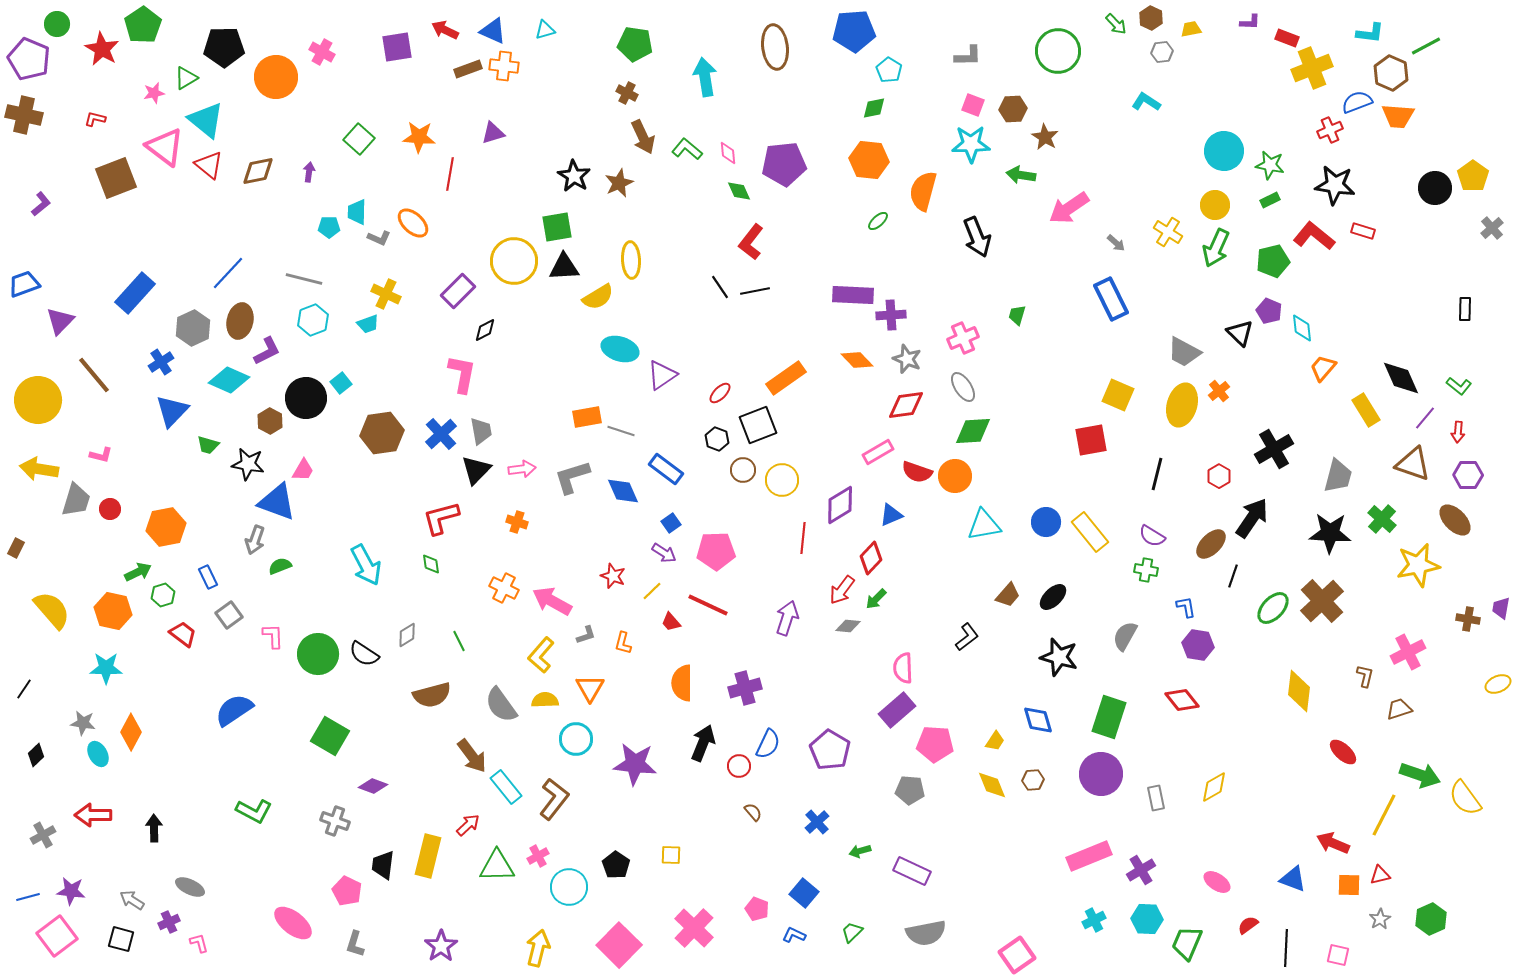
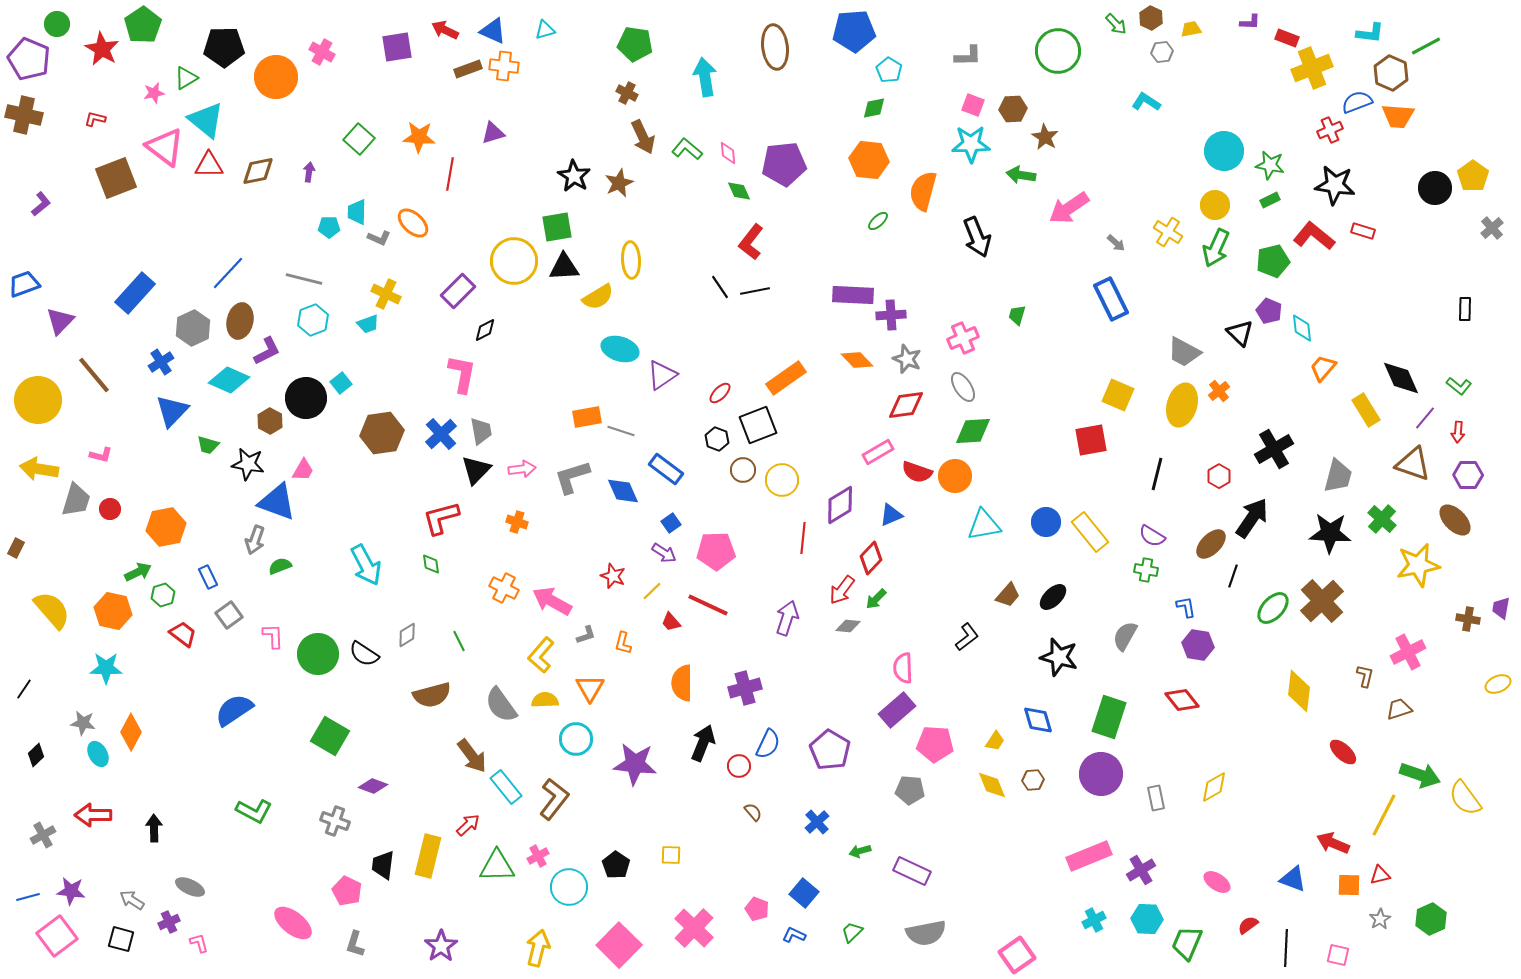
red triangle at (209, 165): rotated 40 degrees counterclockwise
